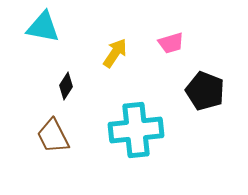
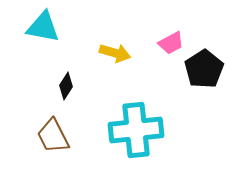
pink trapezoid: rotated 12 degrees counterclockwise
yellow arrow: rotated 72 degrees clockwise
black pentagon: moved 1 px left, 22 px up; rotated 18 degrees clockwise
